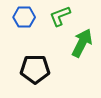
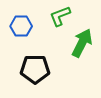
blue hexagon: moved 3 px left, 9 px down
